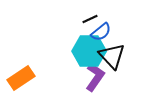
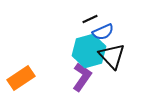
blue semicircle: moved 2 px right; rotated 15 degrees clockwise
cyan hexagon: rotated 16 degrees counterclockwise
purple L-shape: moved 13 px left
